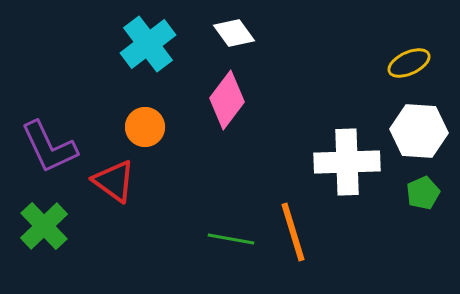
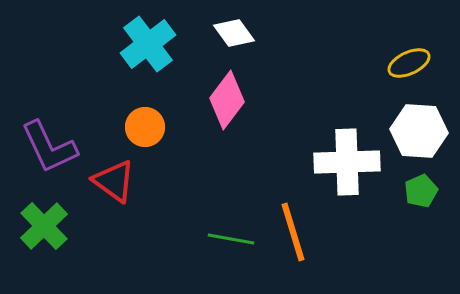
green pentagon: moved 2 px left, 2 px up
